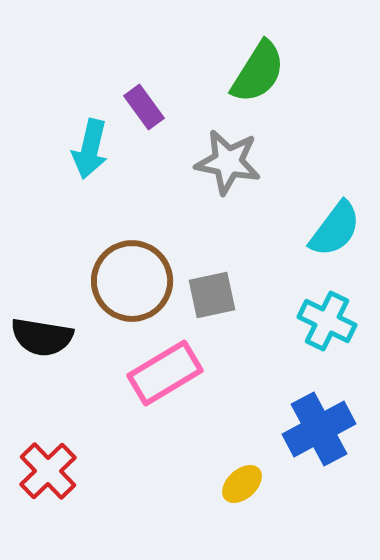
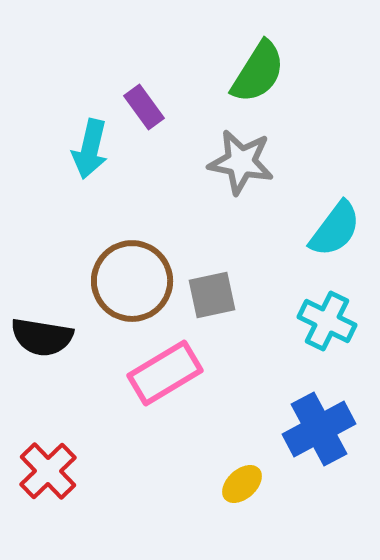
gray star: moved 13 px right
